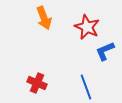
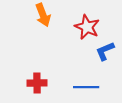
orange arrow: moved 1 px left, 3 px up
red cross: rotated 24 degrees counterclockwise
blue line: rotated 70 degrees counterclockwise
